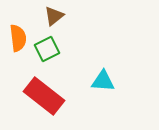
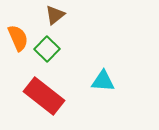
brown triangle: moved 1 px right, 1 px up
orange semicircle: rotated 16 degrees counterclockwise
green square: rotated 20 degrees counterclockwise
